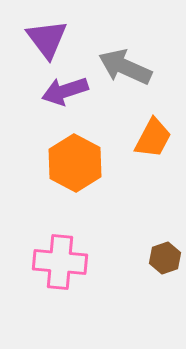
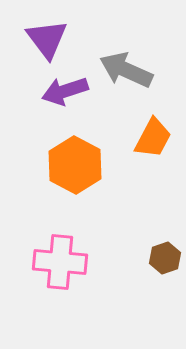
gray arrow: moved 1 px right, 3 px down
orange hexagon: moved 2 px down
